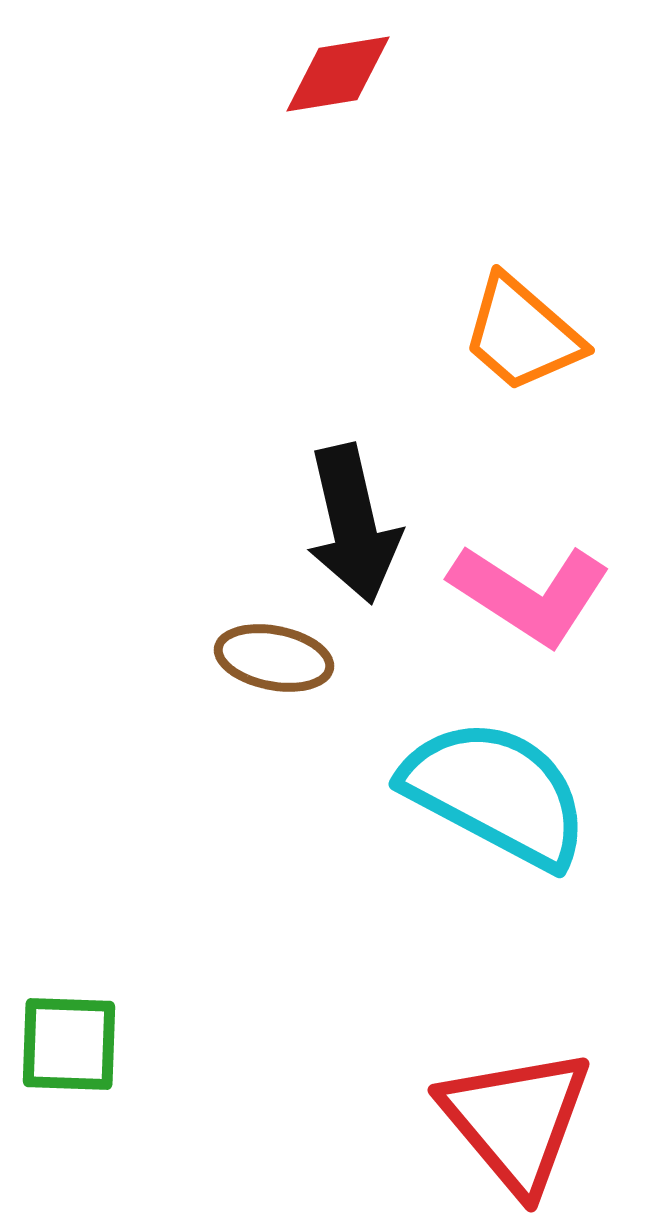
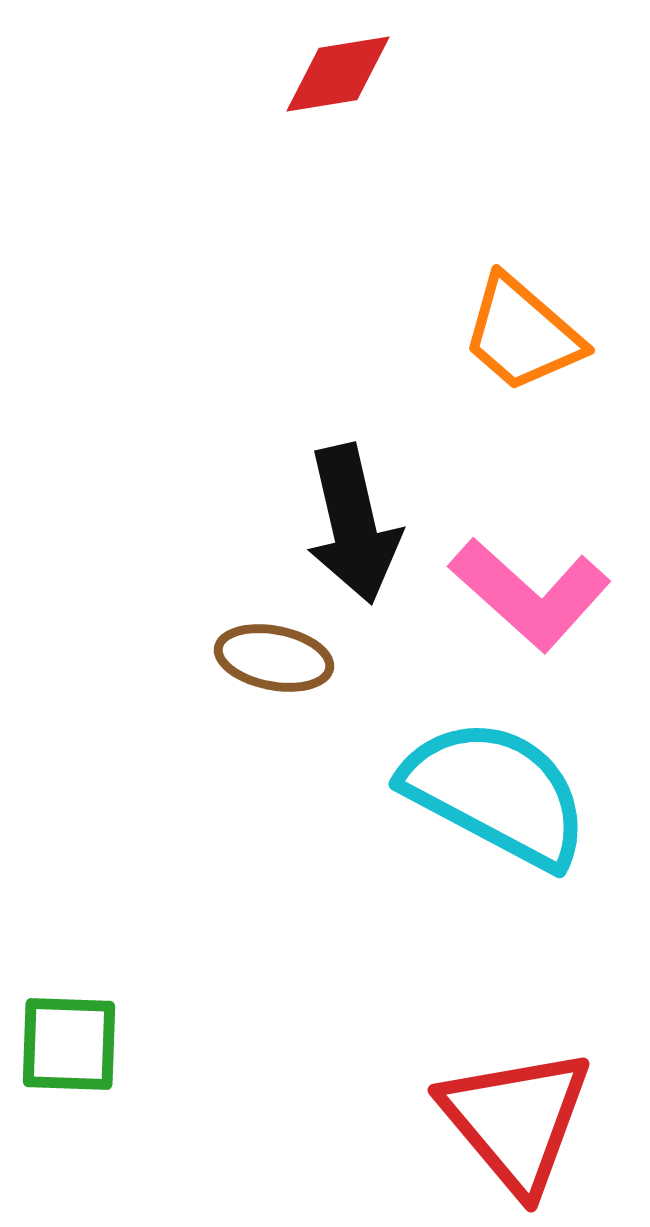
pink L-shape: rotated 9 degrees clockwise
